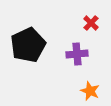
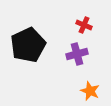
red cross: moved 7 px left, 2 px down; rotated 21 degrees counterclockwise
purple cross: rotated 10 degrees counterclockwise
